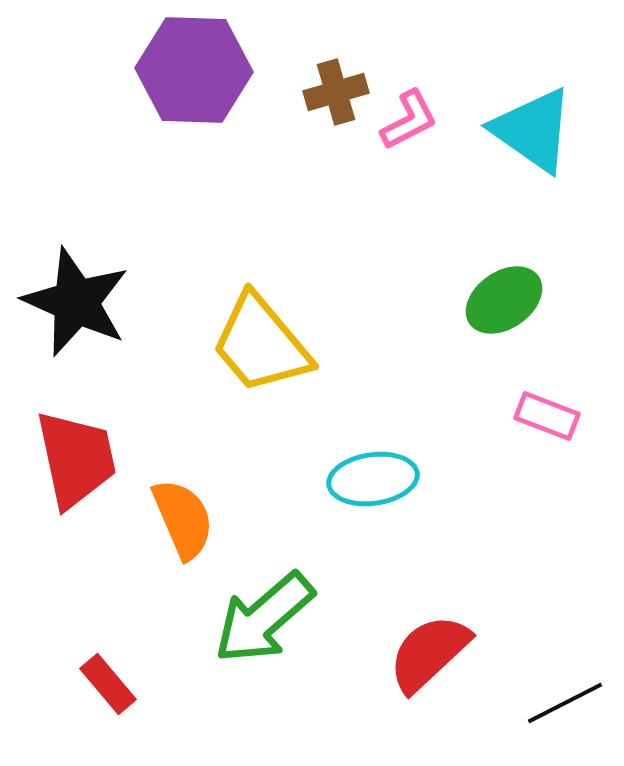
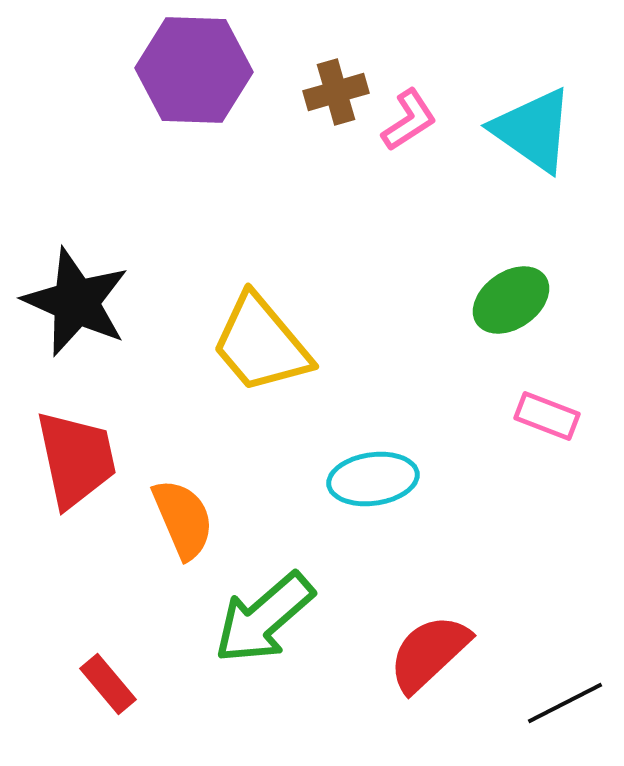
pink L-shape: rotated 6 degrees counterclockwise
green ellipse: moved 7 px right
